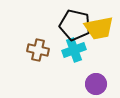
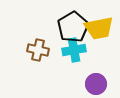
black pentagon: moved 2 px left, 2 px down; rotated 28 degrees clockwise
cyan cross: rotated 10 degrees clockwise
